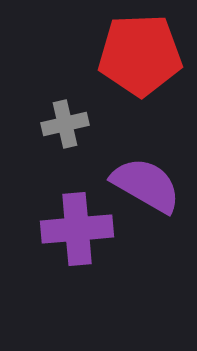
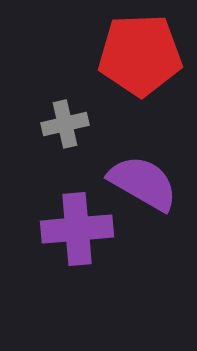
purple semicircle: moved 3 px left, 2 px up
